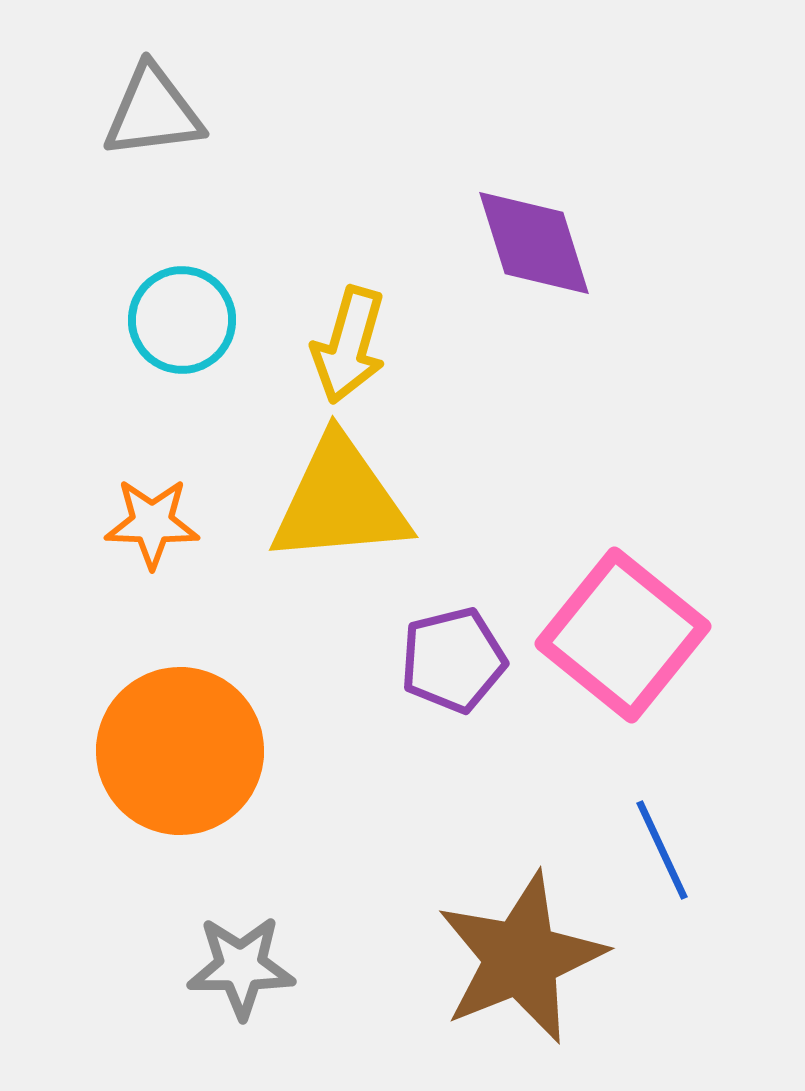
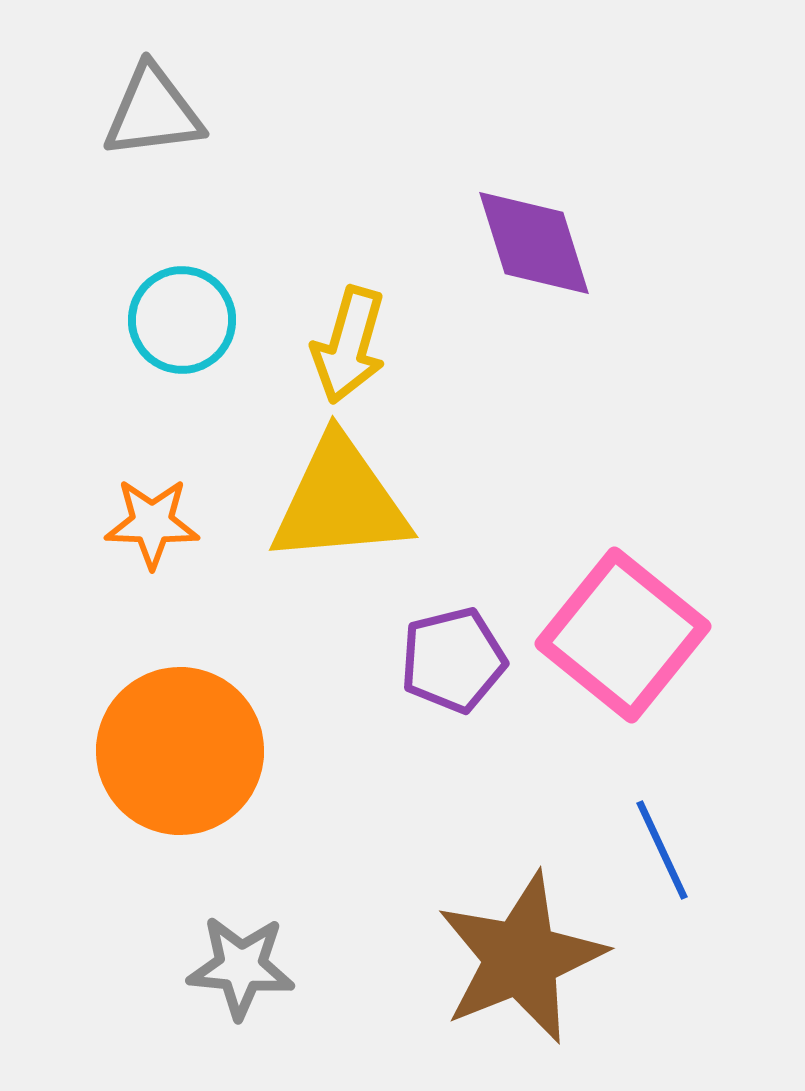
gray star: rotated 5 degrees clockwise
